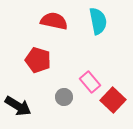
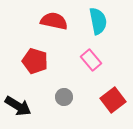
red pentagon: moved 3 px left, 1 px down
pink rectangle: moved 1 px right, 22 px up
red square: rotated 10 degrees clockwise
